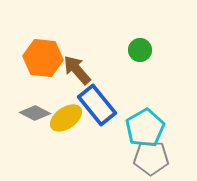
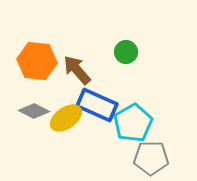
green circle: moved 14 px left, 2 px down
orange hexagon: moved 6 px left, 3 px down
blue rectangle: rotated 27 degrees counterclockwise
gray diamond: moved 1 px left, 2 px up
cyan pentagon: moved 12 px left, 5 px up
